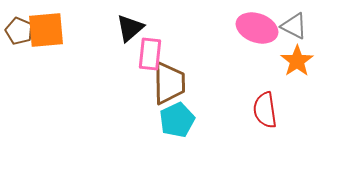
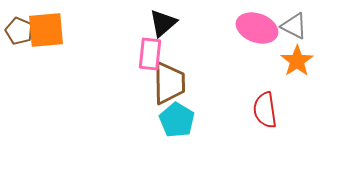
black triangle: moved 33 px right, 5 px up
cyan pentagon: rotated 16 degrees counterclockwise
